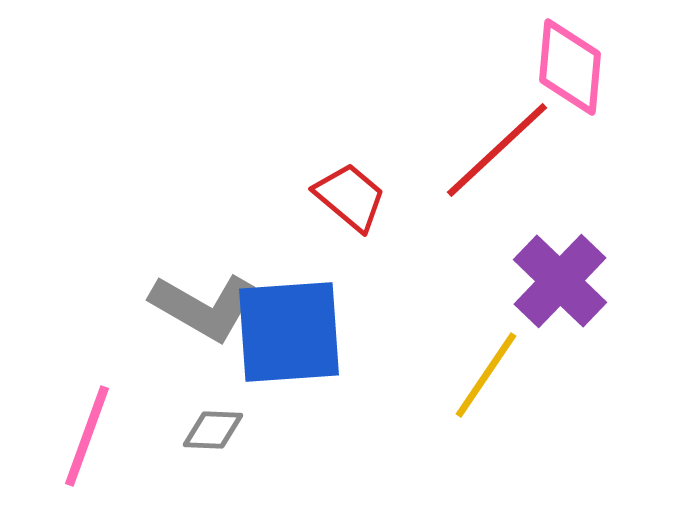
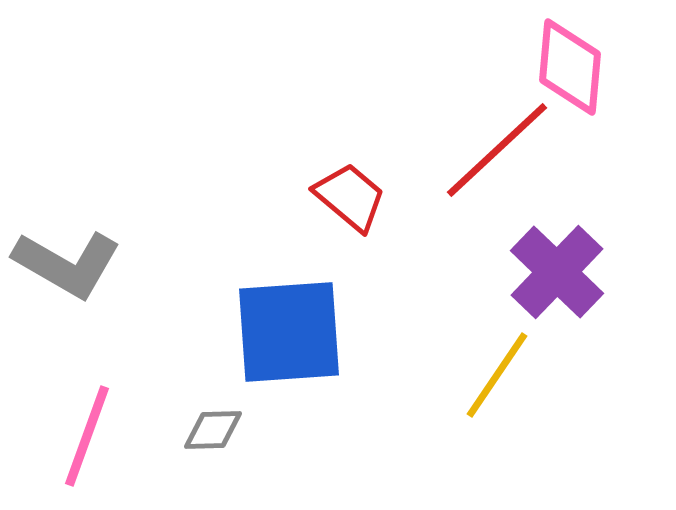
purple cross: moved 3 px left, 9 px up
gray L-shape: moved 137 px left, 43 px up
yellow line: moved 11 px right
gray diamond: rotated 4 degrees counterclockwise
